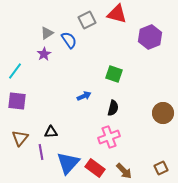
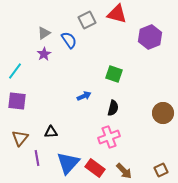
gray triangle: moved 3 px left
purple line: moved 4 px left, 6 px down
brown square: moved 2 px down
